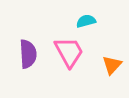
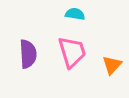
cyan semicircle: moved 11 px left, 7 px up; rotated 24 degrees clockwise
pink trapezoid: moved 3 px right; rotated 12 degrees clockwise
